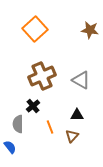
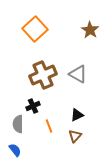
brown star: rotated 24 degrees clockwise
brown cross: moved 1 px right, 1 px up
gray triangle: moved 3 px left, 6 px up
black cross: rotated 16 degrees clockwise
black triangle: rotated 24 degrees counterclockwise
orange line: moved 1 px left, 1 px up
brown triangle: moved 3 px right
blue semicircle: moved 5 px right, 3 px down
